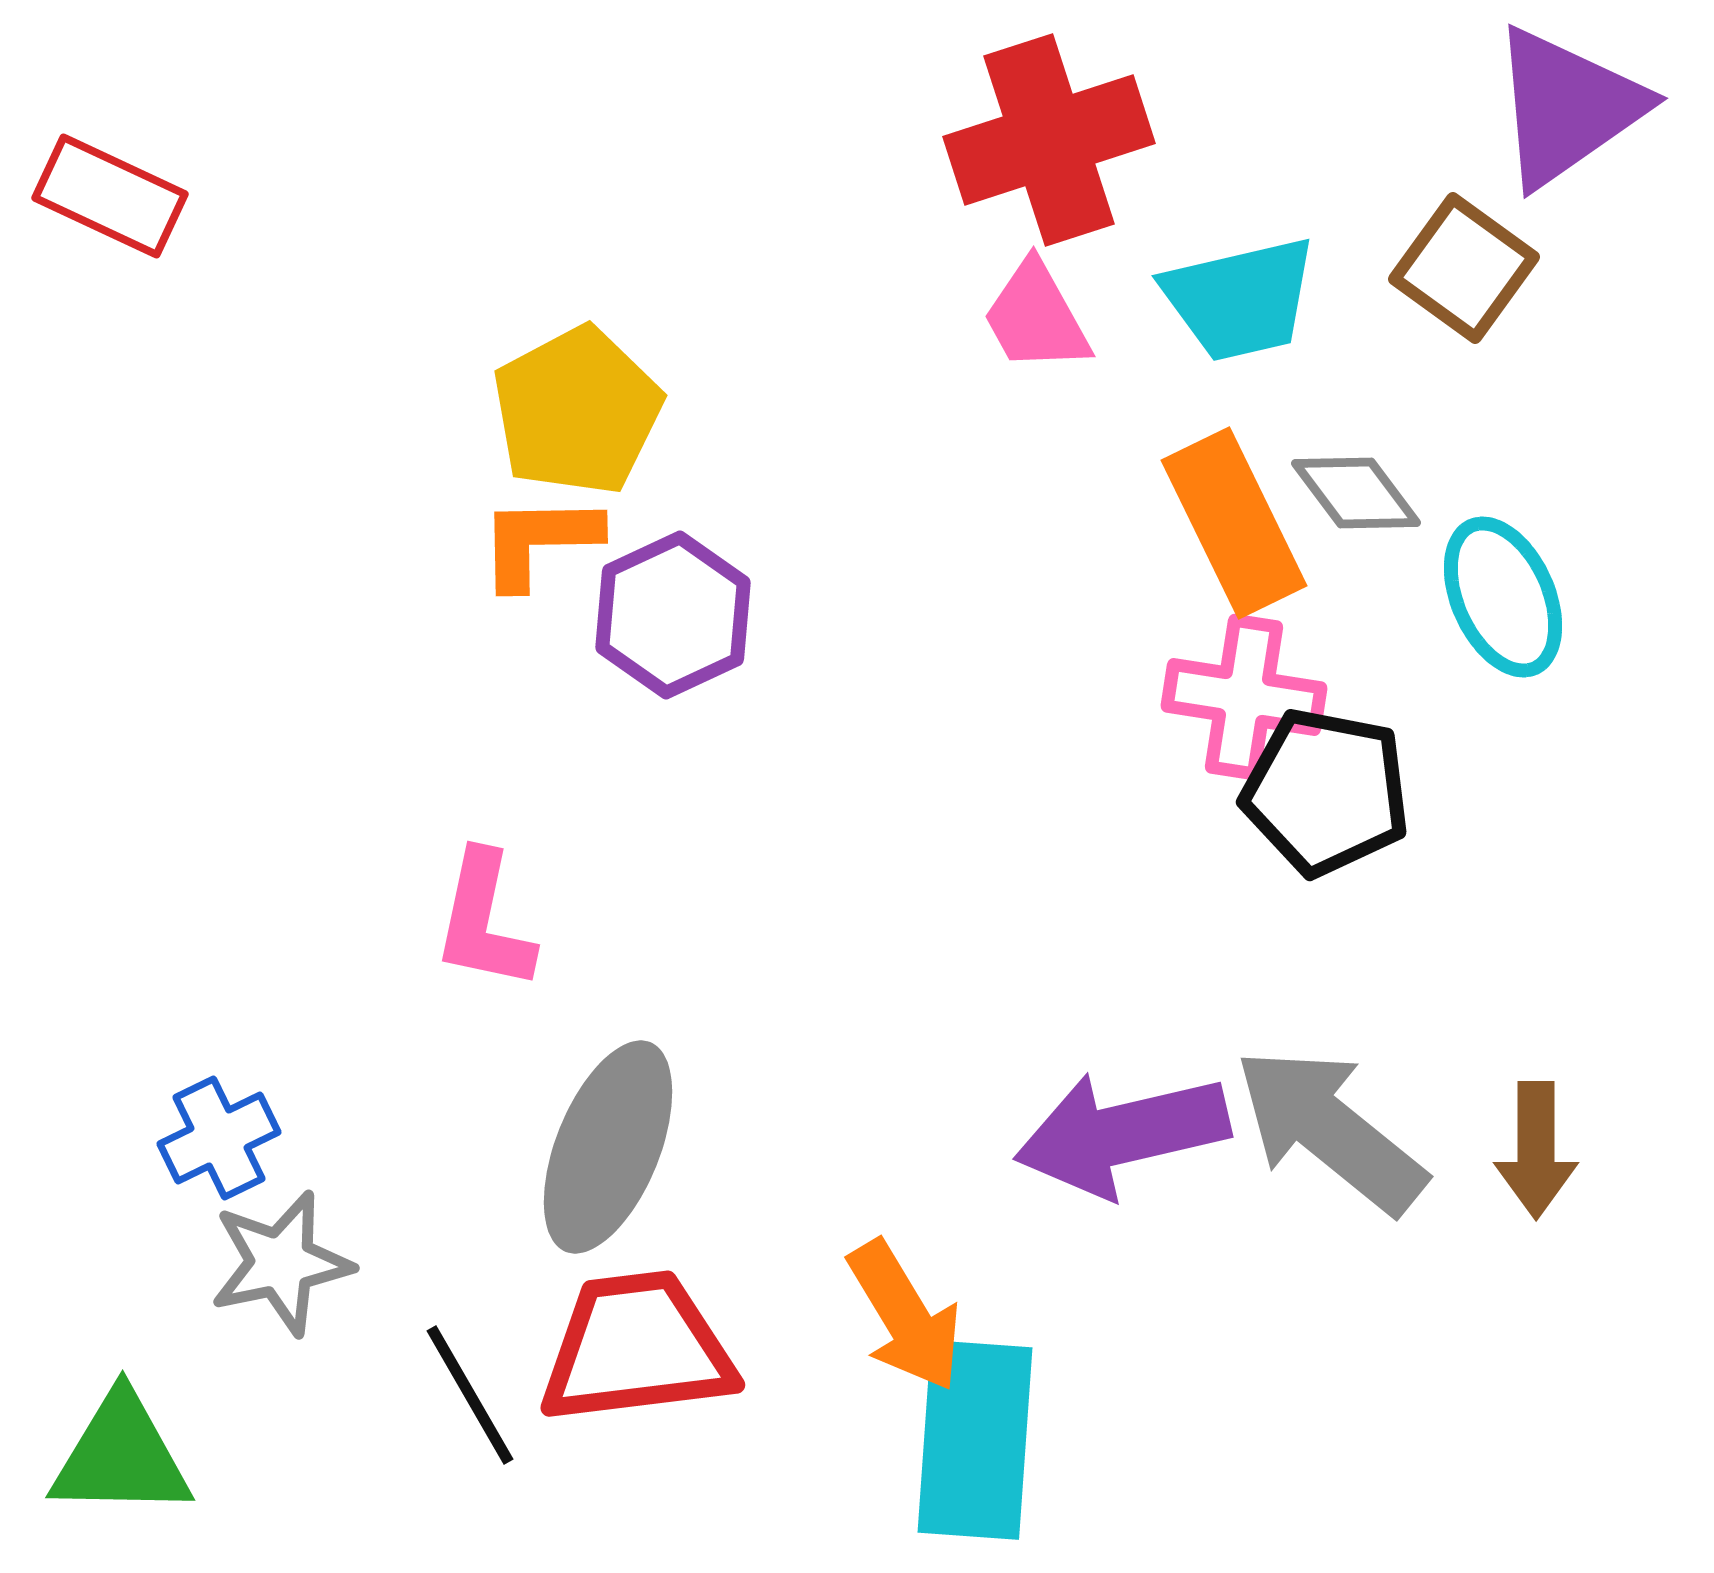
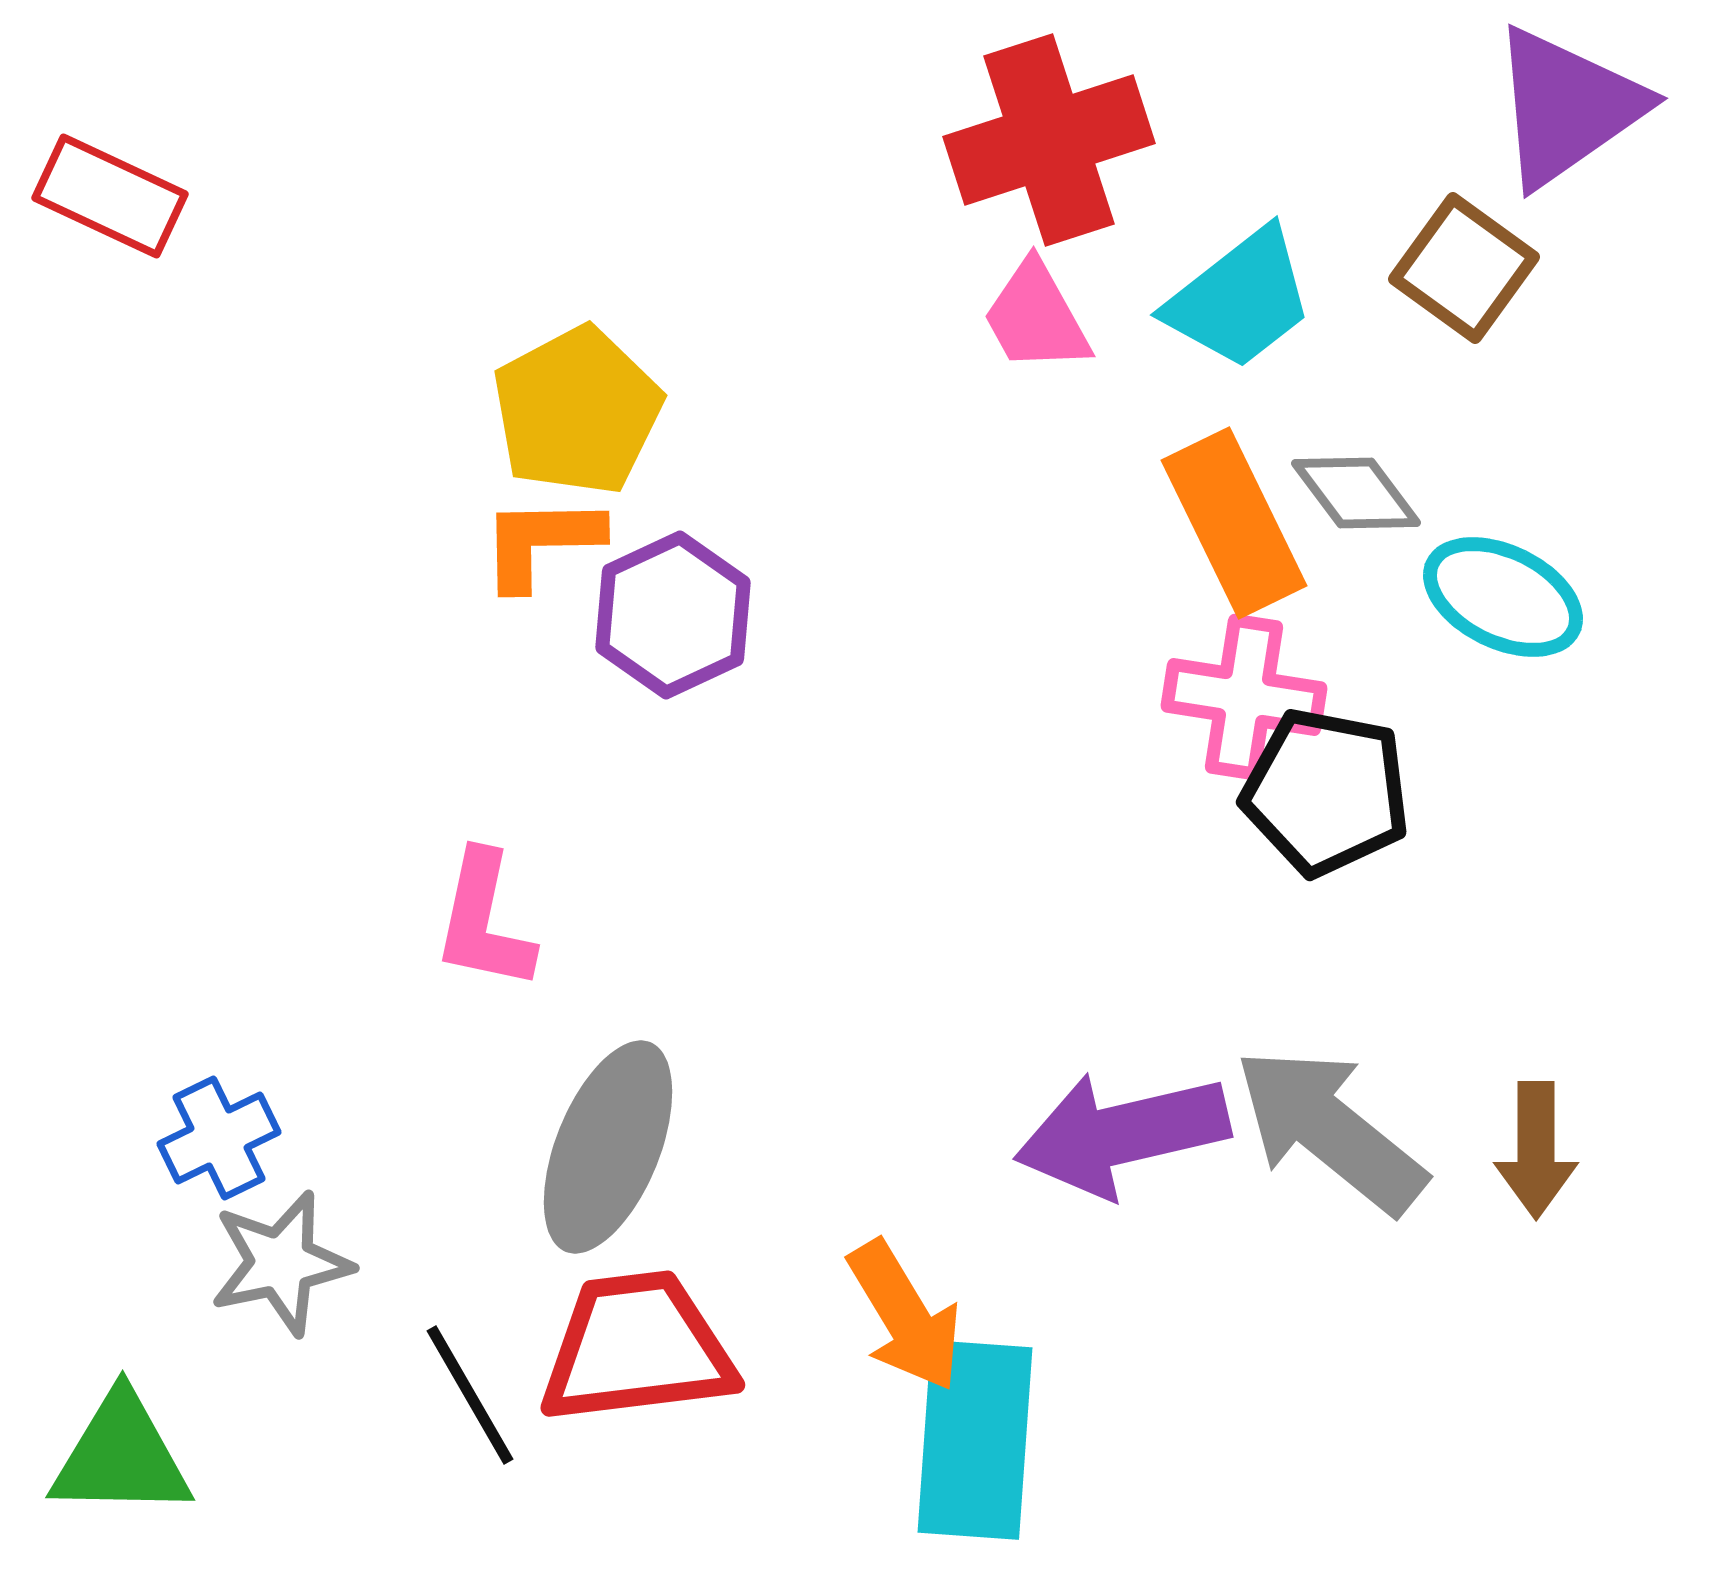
cyan trapezoid: rotated 25 degrees counterclockwise
orange L-shape: moved 2 px right, 1 px down
cyan ellipse: rotated 40 degrees counterclockwise
